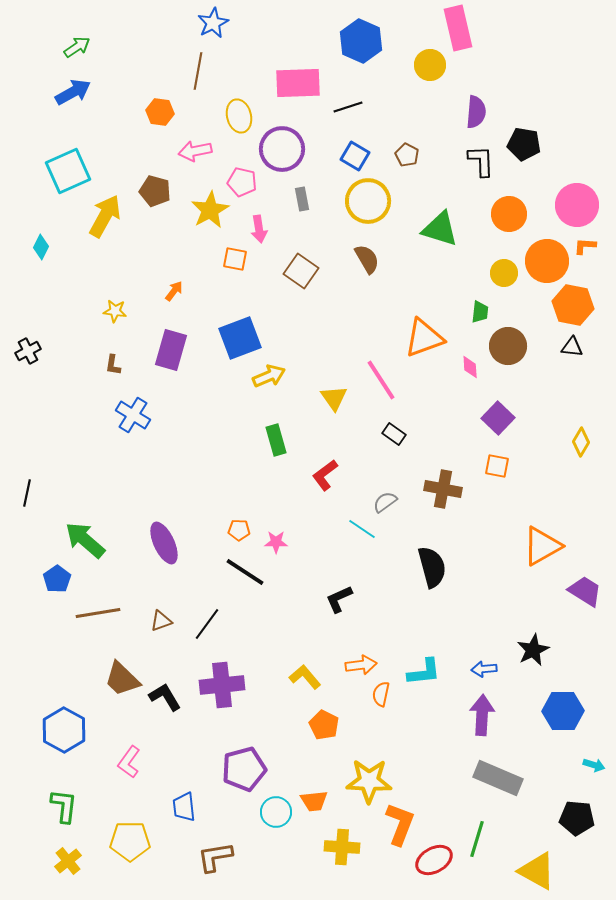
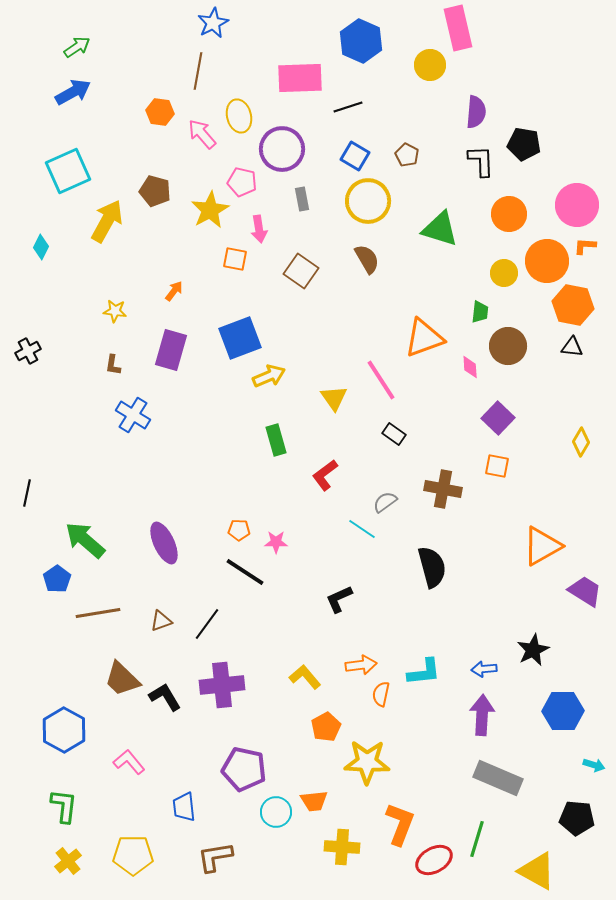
pink rectangle at (298, 83): moved 2 px right, 5 px up
pink arrow at (195, 151): moved 7 px right, 17 px up; rotated 60 degrees clockwise
yellow arrow at (105, 216): moved 2 px right, 5 px down
orange pentagon at (324, 725): moved 2 px right, 2 px down; rotated 16 degrees clockwise
pink L-shape at (129, 762): rotated 104 degrees clockwise
purple pentagon at (244, 769): rotated 27 degrees clockwise
yellow star at (369, 781): moved 2 px left, 19 px up
yellow pentagon at (130, 841): moved 3 px right, 14 px down
